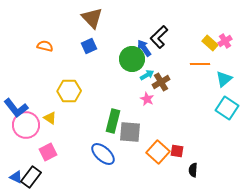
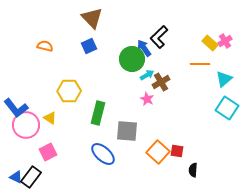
green rectangle: moved 15 px left, 8 px up
gray square: moved 3 px left, 1 px up
